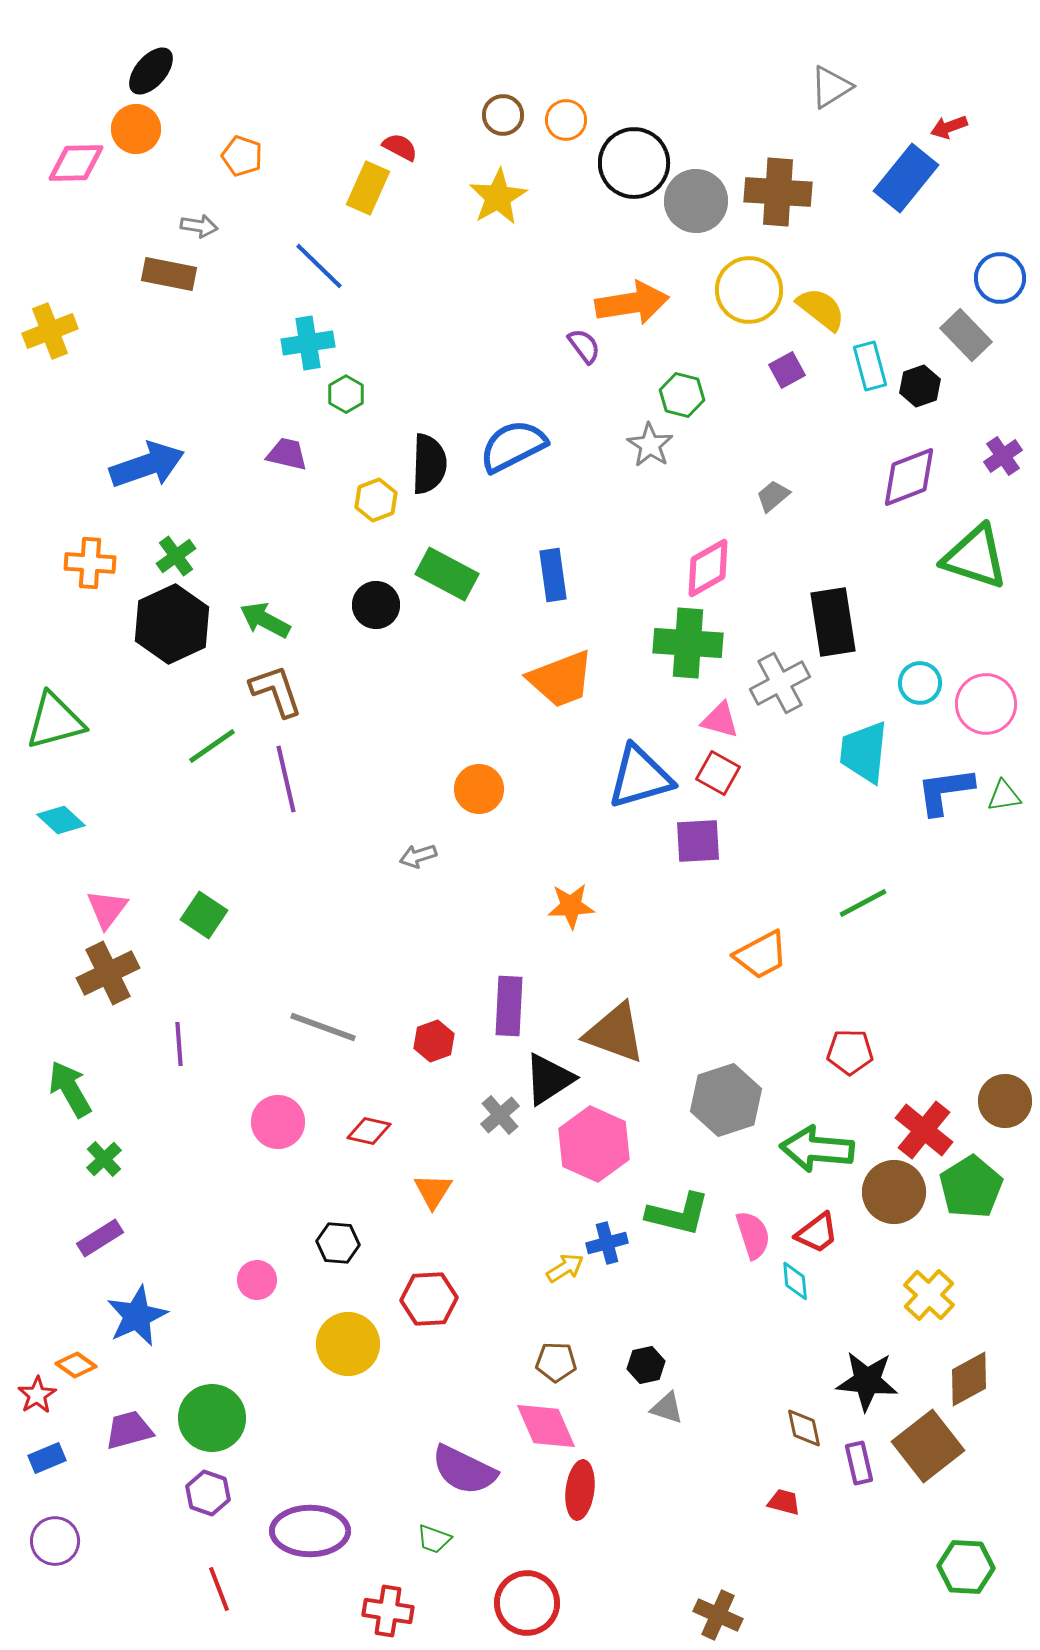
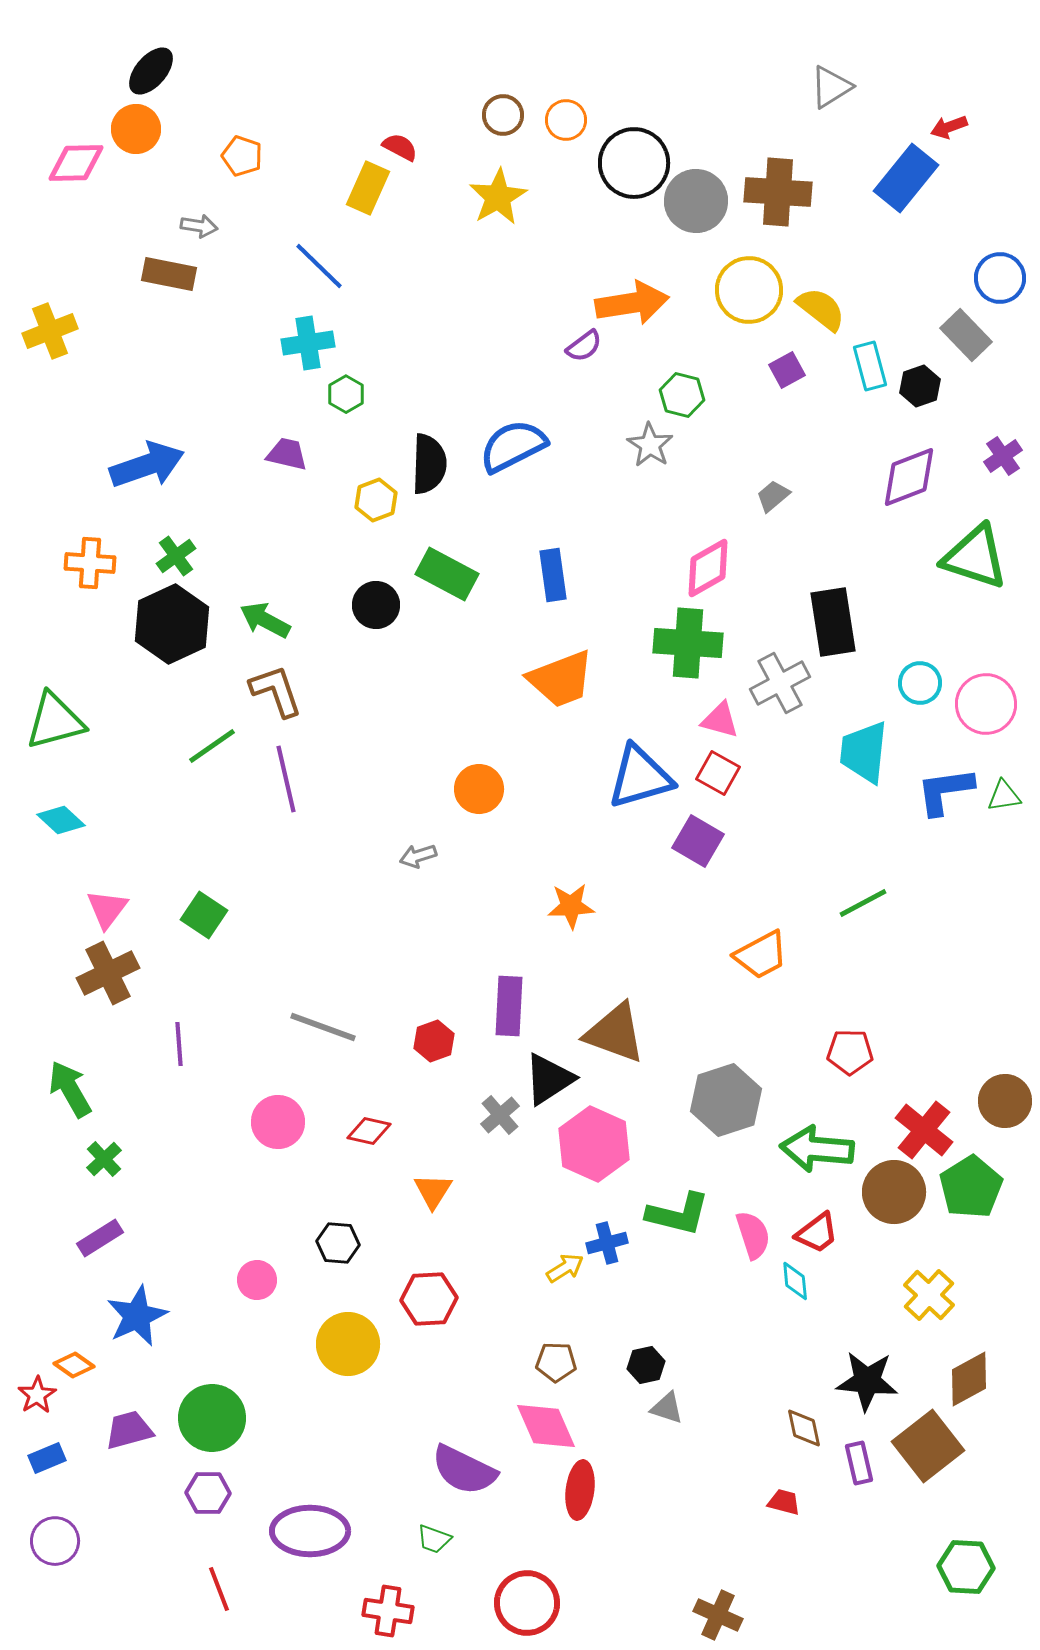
purple semicircle at (584, 346): rotated 90 degrees clockwise
purple square at (698, 841): rotated 33 degrees clockwise
orange diamond at (76, 1365): moved 2 px left
purple hexagon at (208, 1493): rotated 18 degrees counterclockwise
